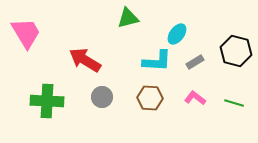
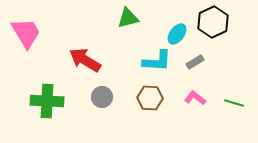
black hexagon: moved 23 px left, 29 px up; rotated 20 degrees clockwise
